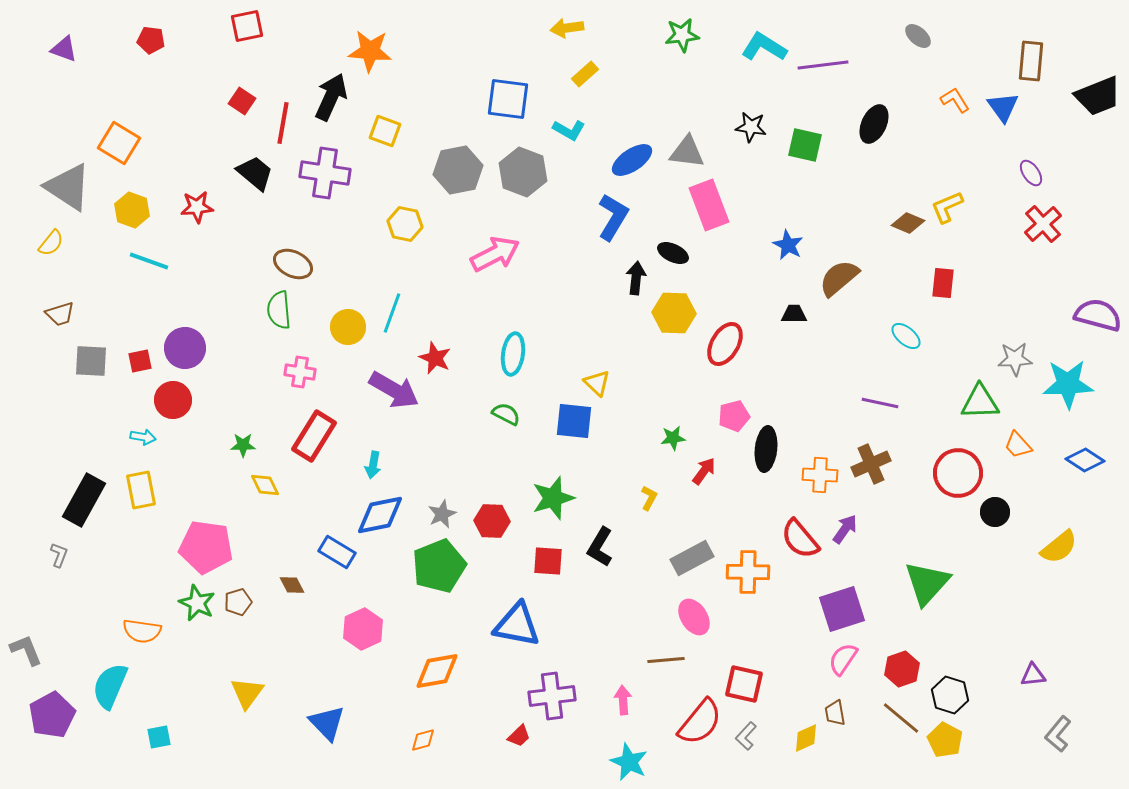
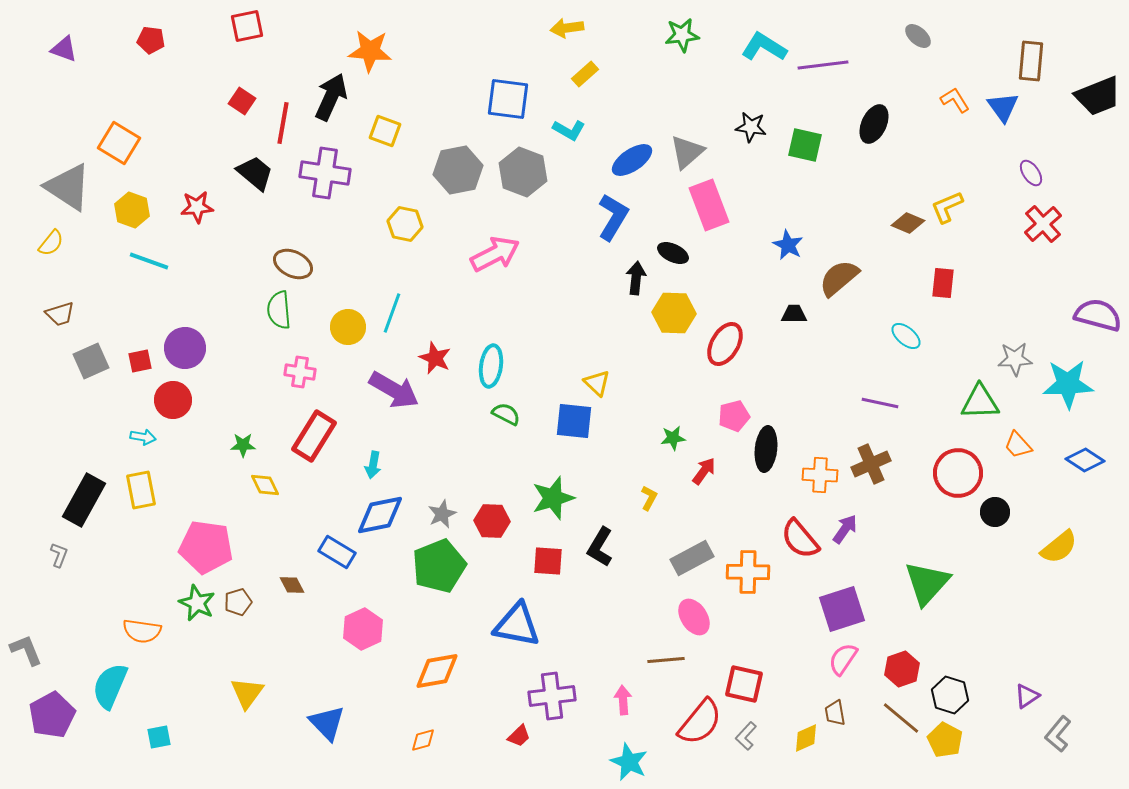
gray triangle at (687, 152): rotated 48 degrees counterclockwise
cyan ellipse at (513, 354): moved 22 px left, 12 px down
gray square at (91, 361): rotated 27 degrees counterclockwise
purple triangle at (1033, 675): moved 6 px left, 21 px down; rotated 28 degrees counterclockwise
